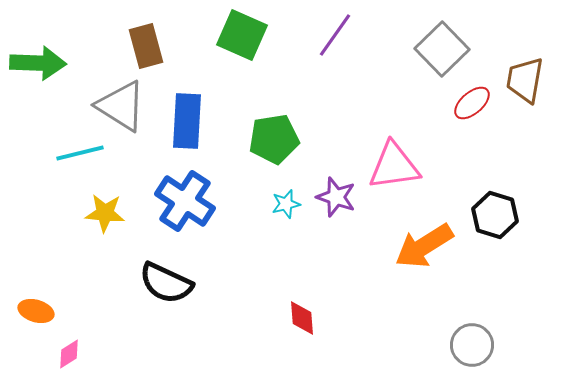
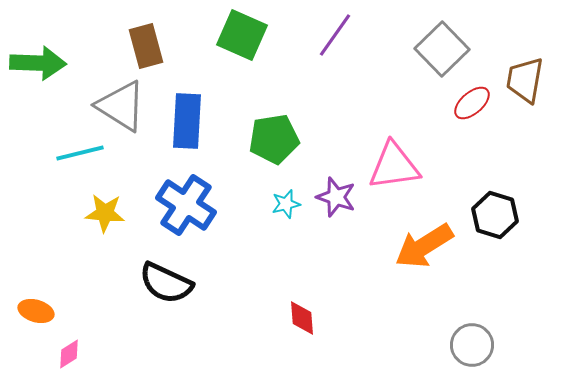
blue cross: moved 1 px right, 4 px down
